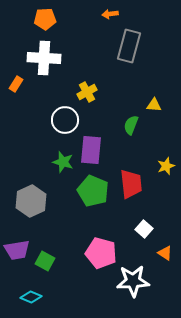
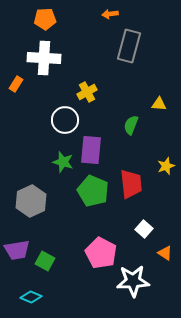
yellow triangle: moved 5 px right, 1 px up
pink pentagon: rotated 12 degrees clockwise
